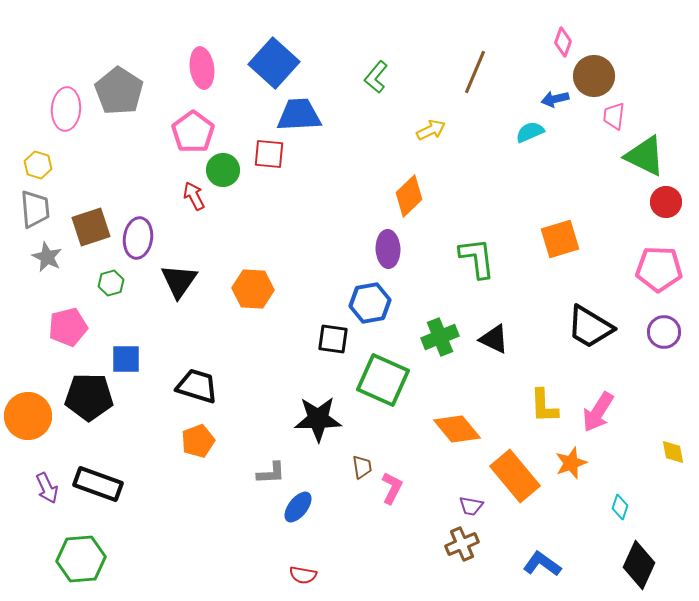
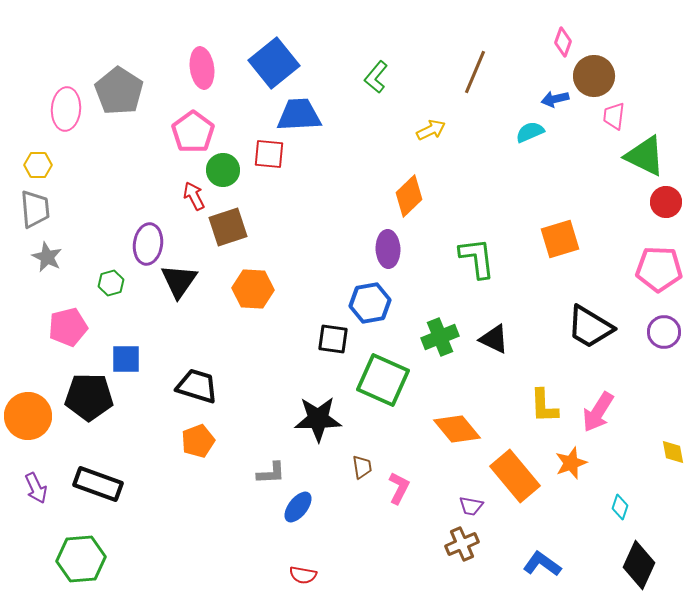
blue square at (274, 63): rotated 9 degrees clockwise
yellow hexagon at (38, 165): rotated 16 degrees counterclockwise
brown square at (91, 227): moved 137 px right
purple ellipse at (138, 238): moved 10 px right, 6 px down
purple arrow at (47, 488): moved 11 px left
pink L-shape at (392, 488): moved 7 px right
